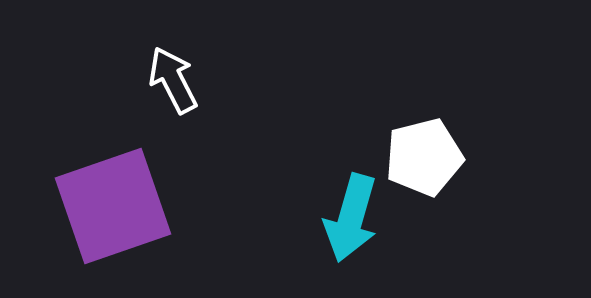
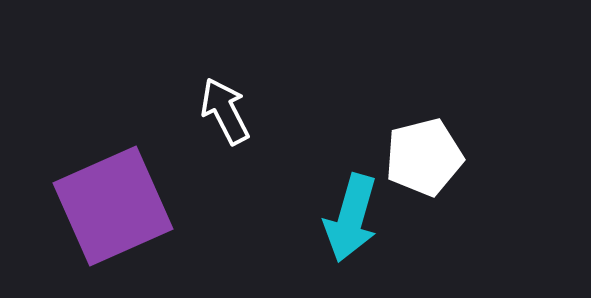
white arrow: moved 52 px right, 31 px down
purple square: rotated 5 degrees counterclockwise
